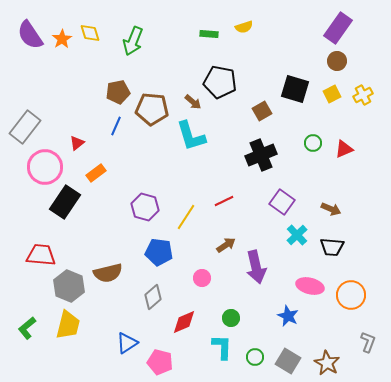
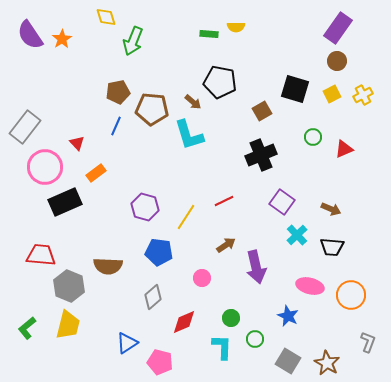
yellow semicircle at (244, 27): moved 8 px left; rotated 18 degrees clockwise
yellow diamond at (90, 33): moved 16 px right, 16 px up
cyan L-shape at (191, 136): moved 2 px left, 1 px up
red triangle at (77, 143): rotated 35 degrees counterclockwise
green circle at (313, 143): moved 6 px up
black rectangle at (65, 202): rotated 32 degrees clockwise
brown semicircle at (108, 273): moved 7 px up; rotated 16 degrees clockwise
green circle at (255, 357): moved 18 px up
